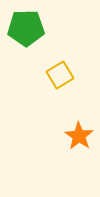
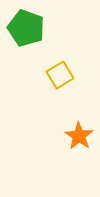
green pentagon: rotated 21 degrees clockwise
